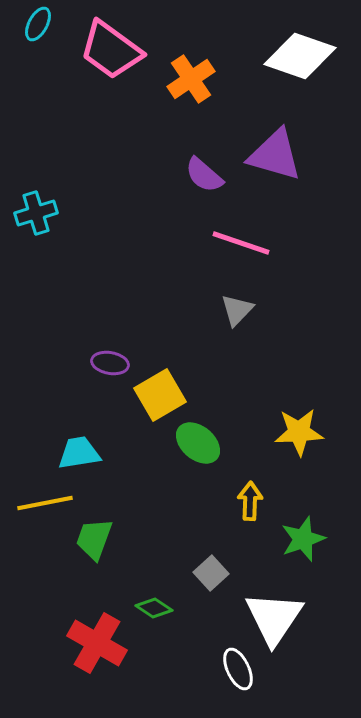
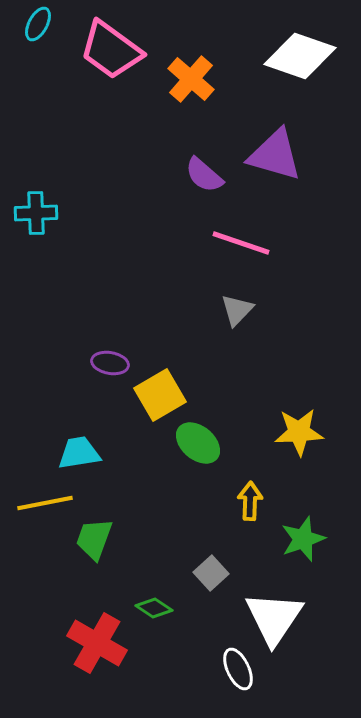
orange cross: rotated 15 degrees counterclockwise
cyan cross: rotated 15 degrees clockwise
